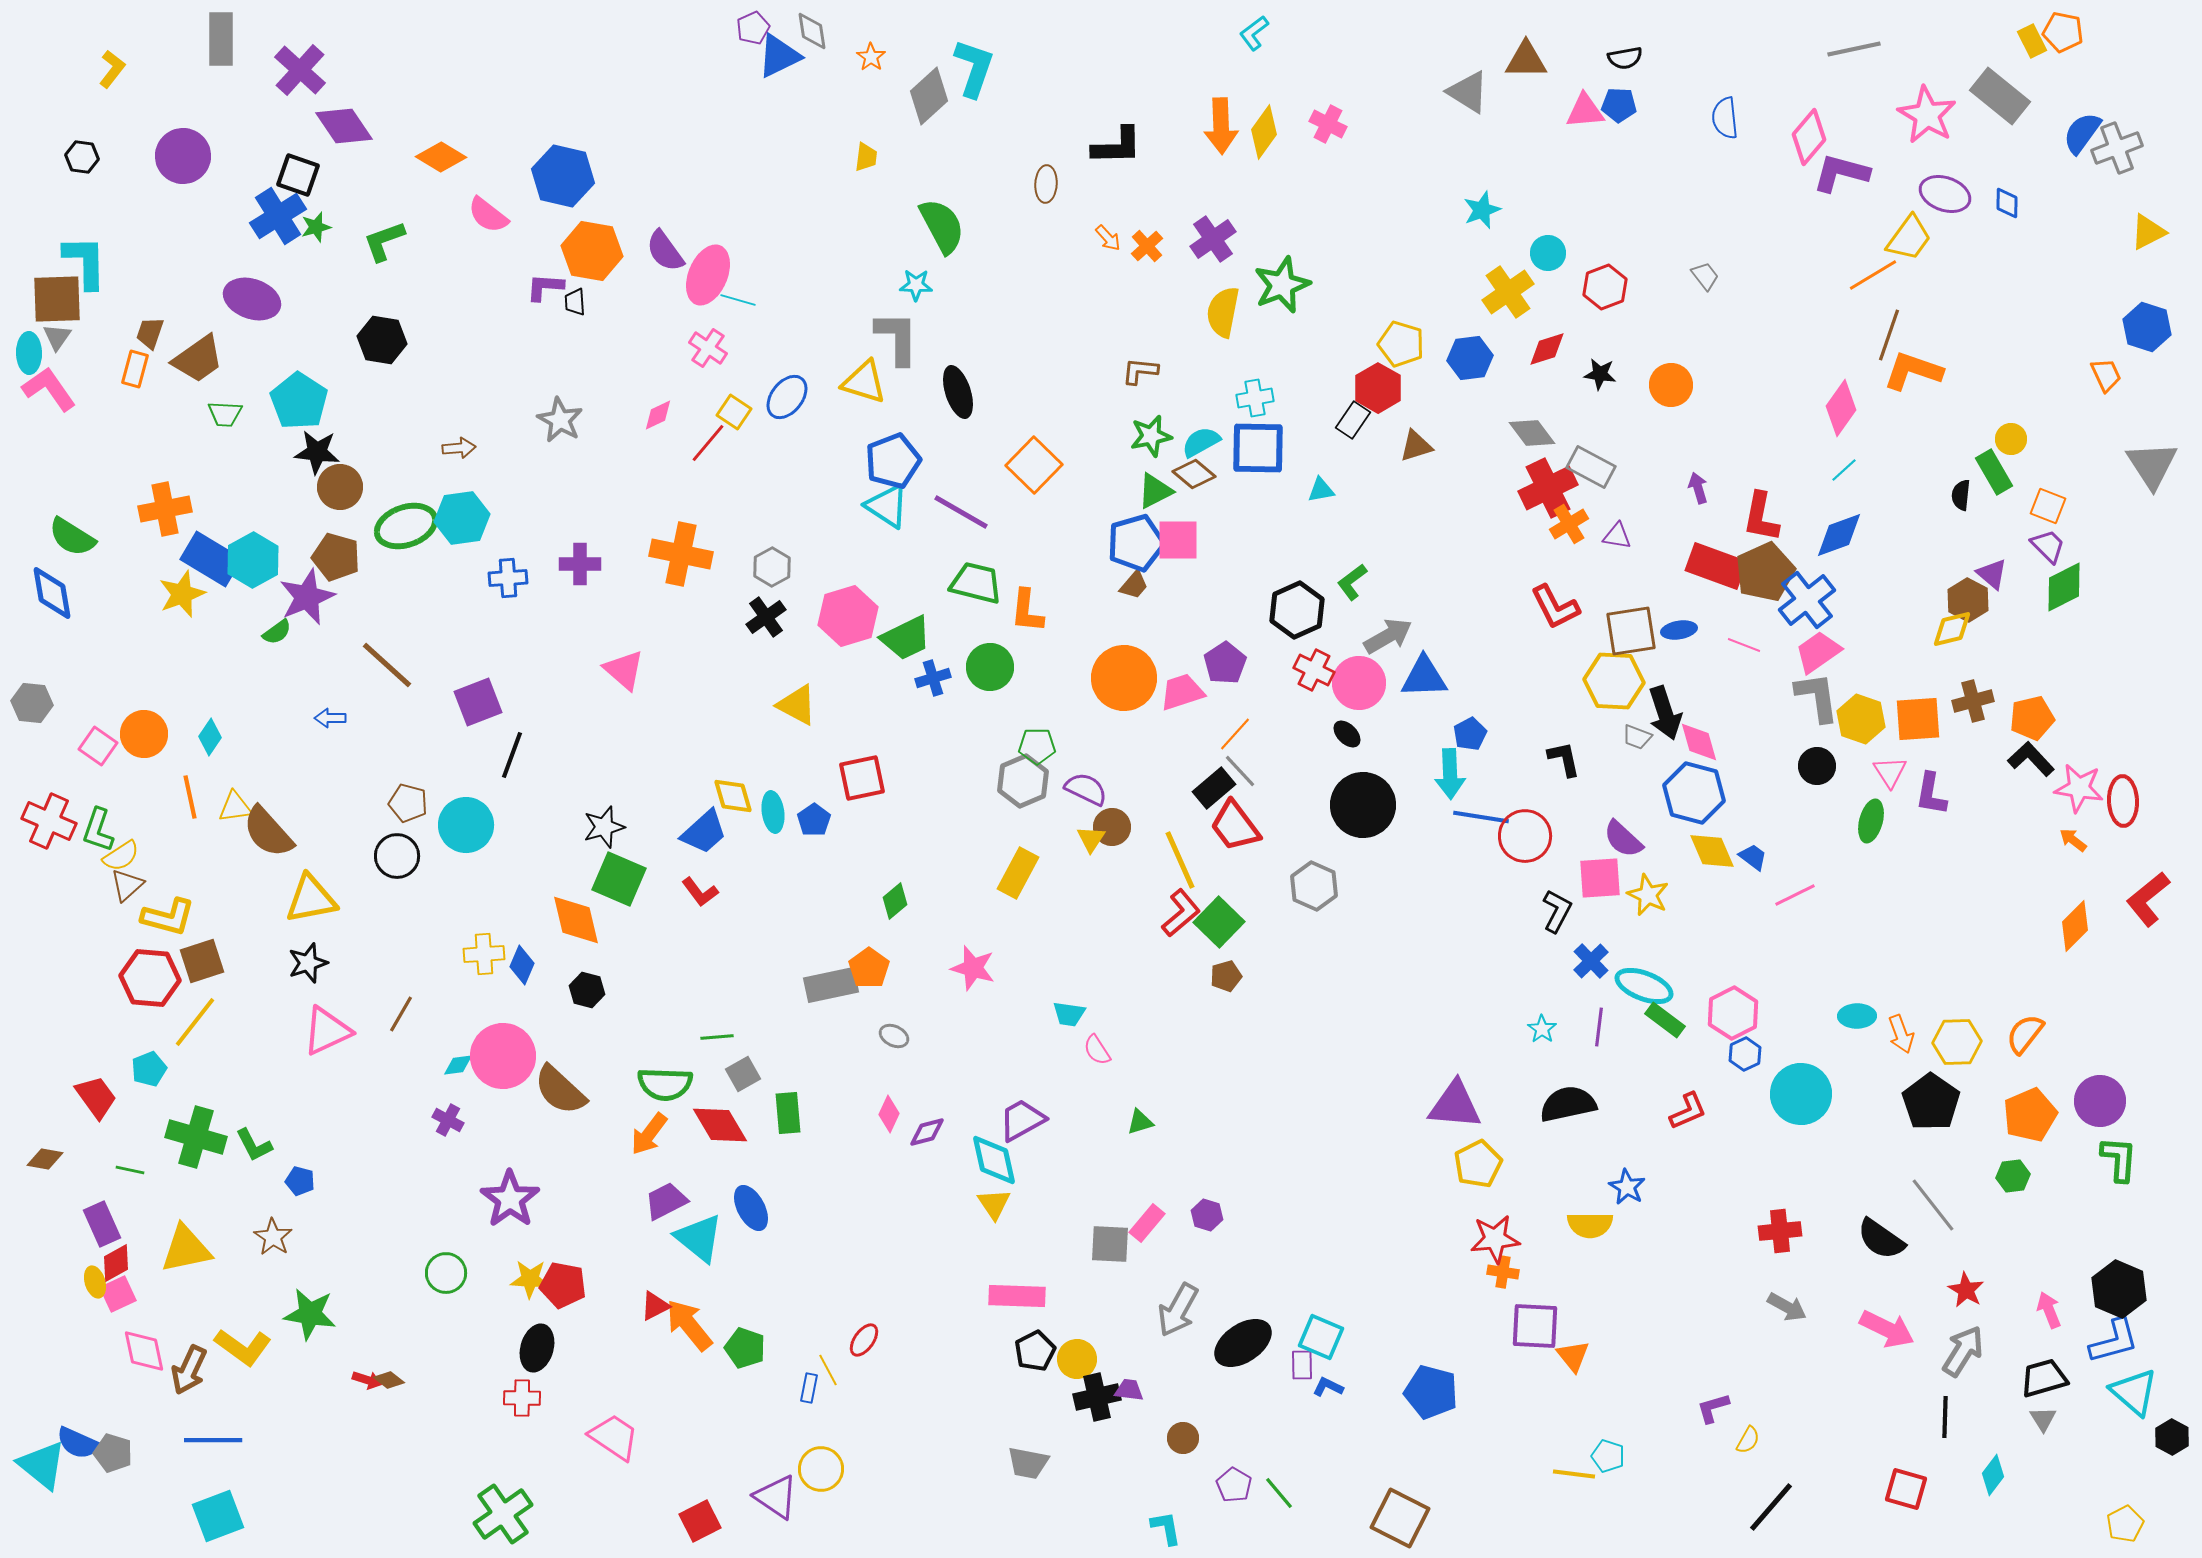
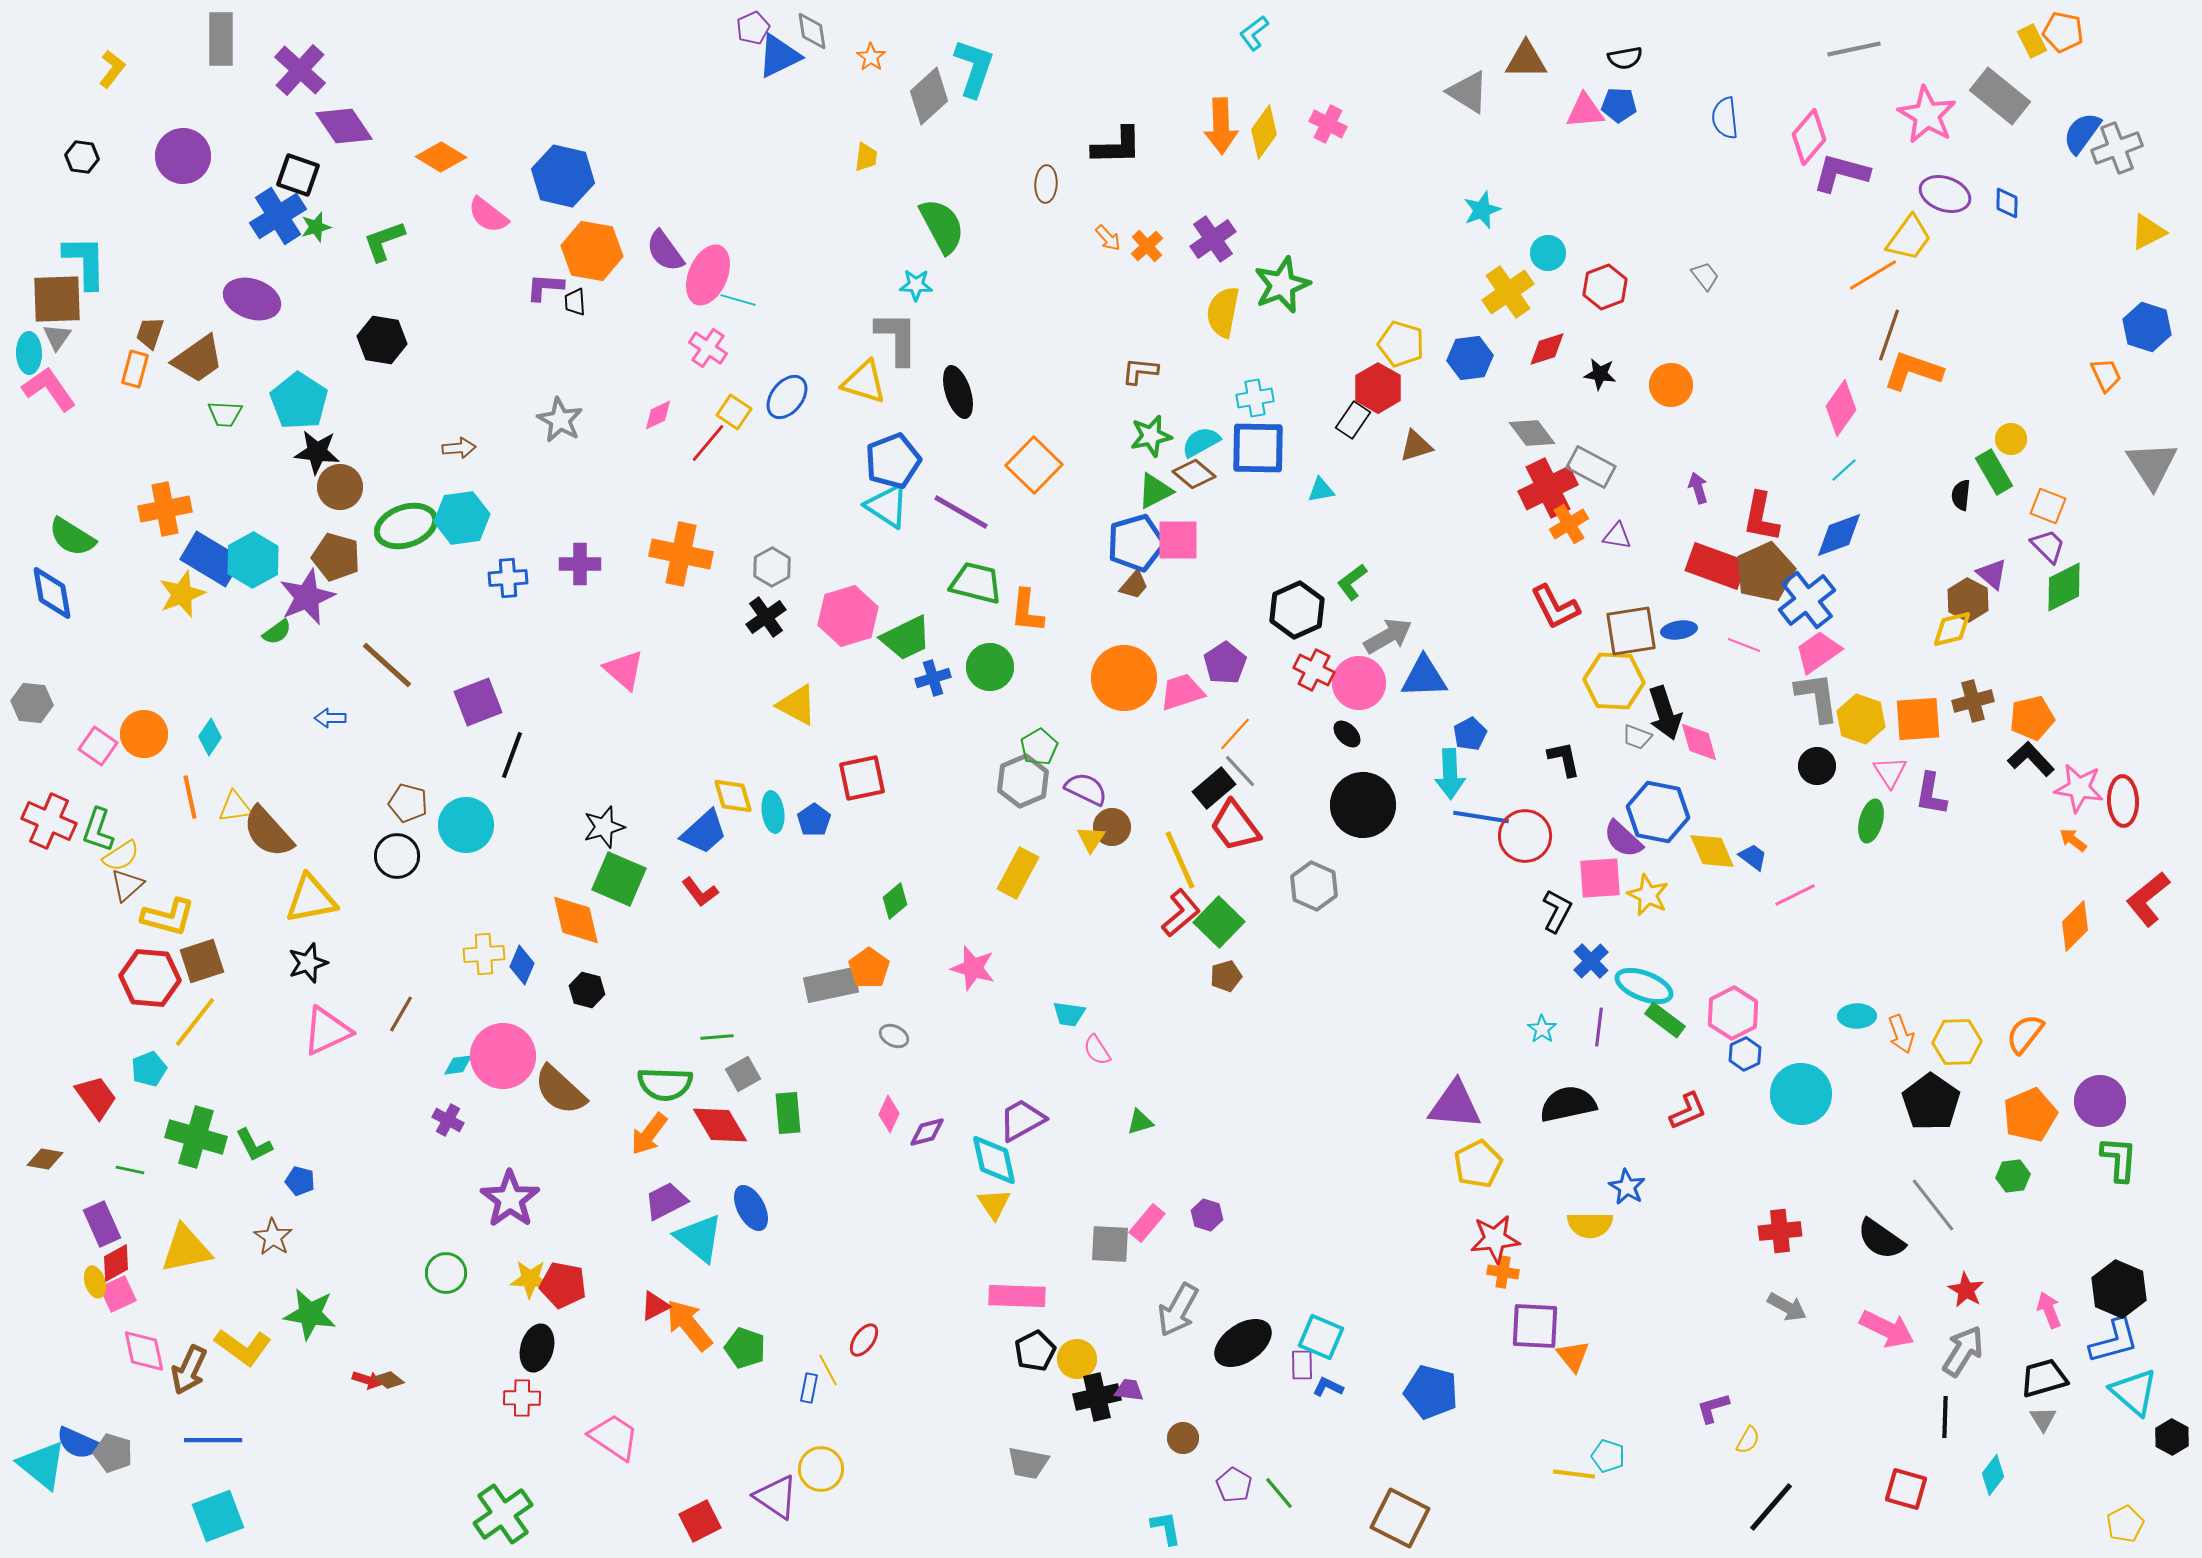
green pentagon at (1037, 746): moved 2 px right, 1 px down; rotated 30 degrees counterclockwise
blue hexagon at (1694, 793): moved 36 px left, 19 px down; rotated 4 degrees counterclockwise
